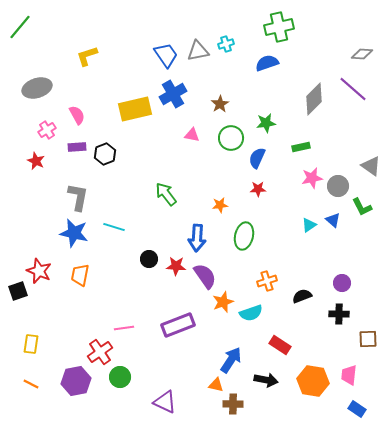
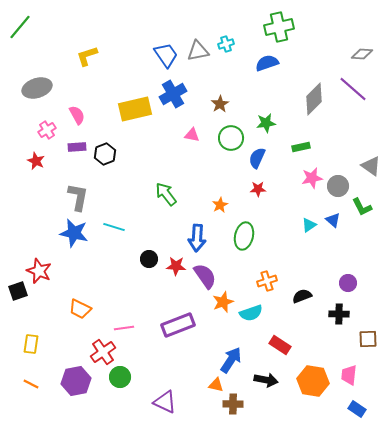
orange star at (220, 205): rotated 21 degrees counterclockwise
orange trapezoid at (80, 275): moved 34 px down; rotated 75 degrees counterclockwise
purple circle at (342, 283): moved 6 px right
red cross at (100, 352): moved 3 px right
